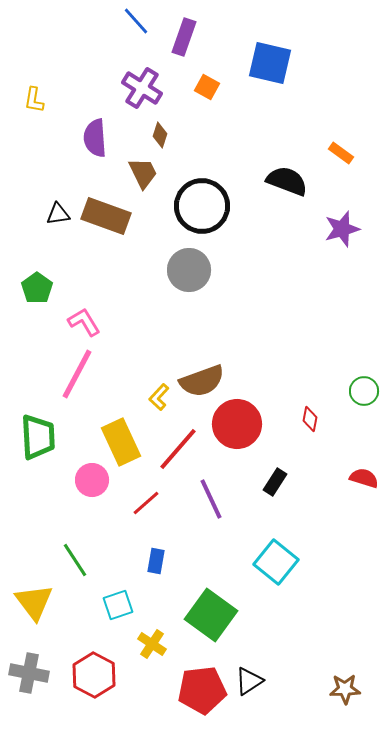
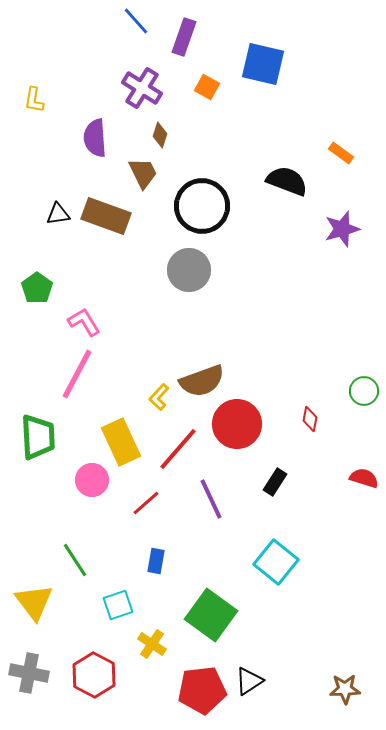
blue square at (270, 63): moved 7 px left, 1 px down
